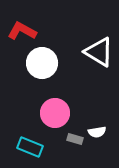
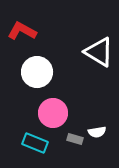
white circle: moved 5 px left, 9 px down
pink circle: moved 2 px left
cyan rectangle: moved 5 px right, 4 px up
